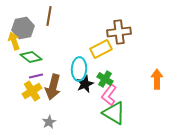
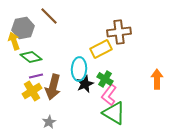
brown line: rotated 54 degrees counterclockwise
